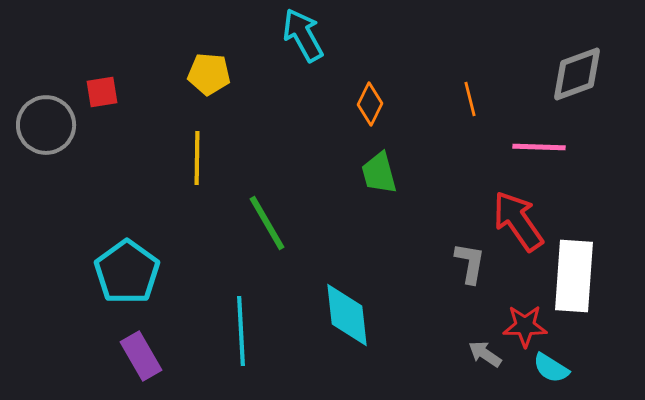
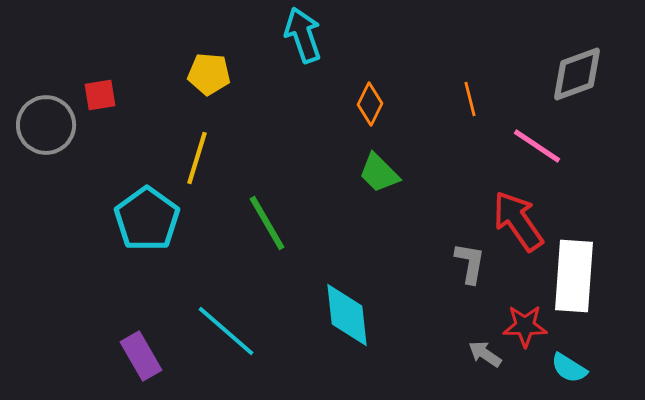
cyan arrow: rotated 10 degrees clockwise
red square: moved 2 px left, 3 px down
pink line: moved 2 px left, 1 px up; rotated 32 degrees clockwise
yellow line: rotated 16 degrees clockwise
green trapezoid: rotated 30 degrees counterclockwise
cyan pentagon: moved 20 px right, 53 px up
cyan line: moved 15 px left; rotated 46 degrees counterclockwise
cyan semicircle: moved 18 px right
